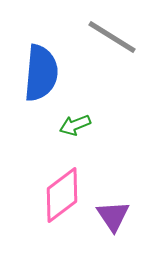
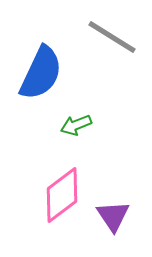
blue semicircle: rotated 20 degrees clockwise
green arrow: moved 1 px right
